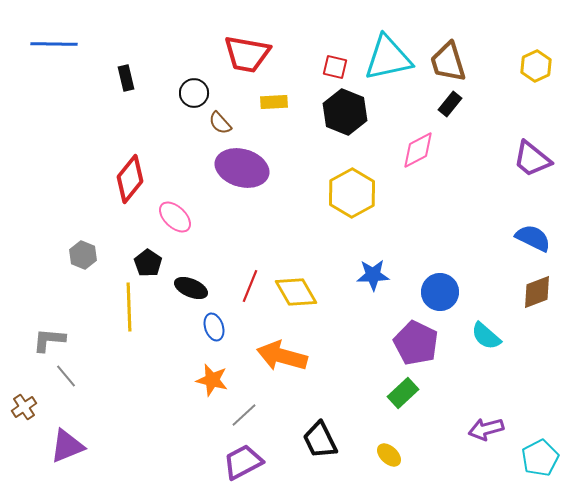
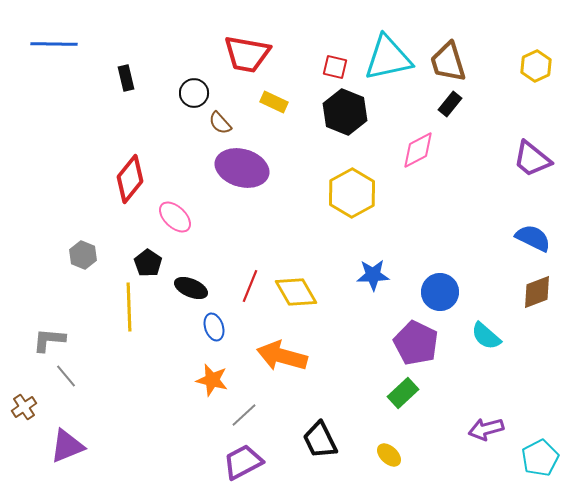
yellow rectangle at (274, 102): rotated 28 degrees clockwise
